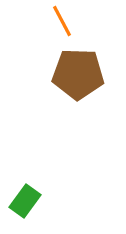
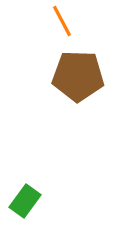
brown pentagon: moved 2 px down
